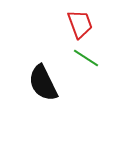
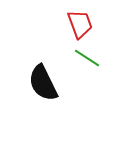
green line: moved 1 px right
